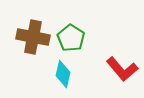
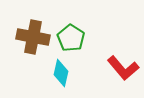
red L-shape: moved 1 px right, 1 px up
cyan diamond: moved 2 px left, 1 px up
